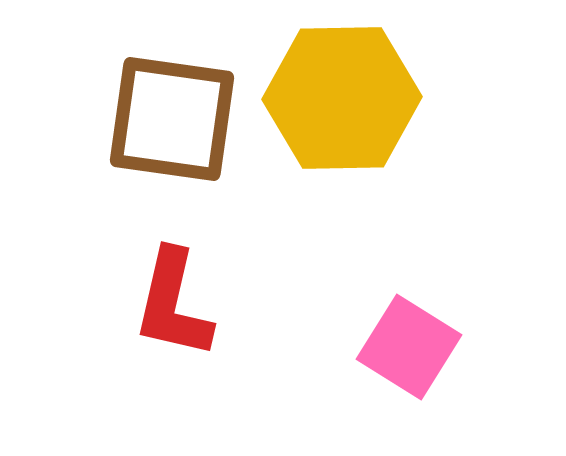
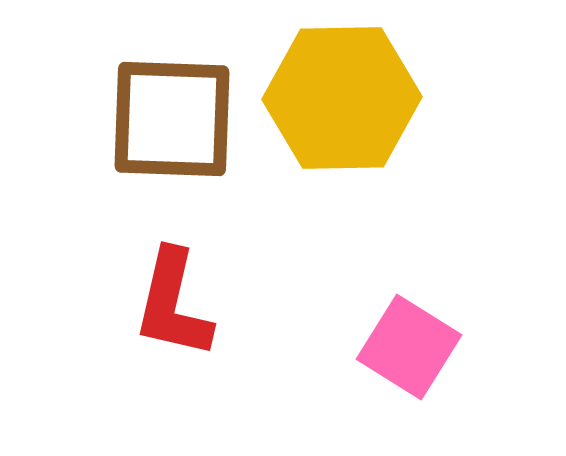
brown square: rotated 6 degrees counterclockwise
